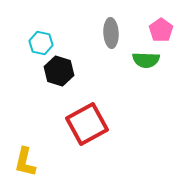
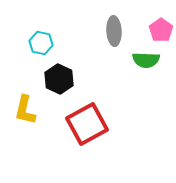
gray ellipse: moved 3 px right, 2 px up
black hexagon: moved 8 px down; rotated 8 degrees clockwise
yellow L-shape: moved 52 px up
